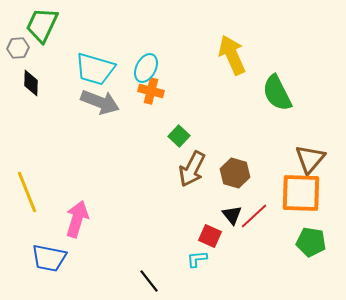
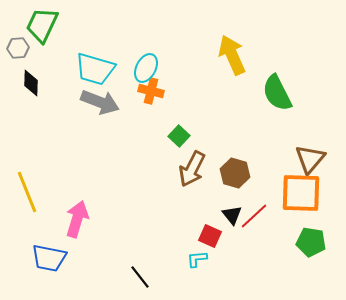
black line: moved 9 px left, 4 px up
